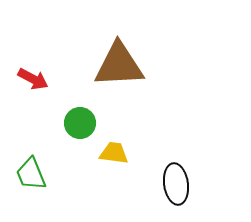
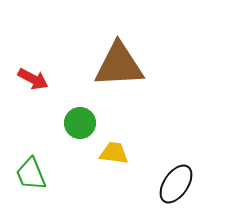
black ellipse: rotated 42 degrees clockwise
